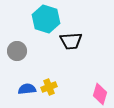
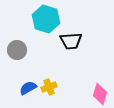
gray circle: moved 1 px up
blue semicircle: moved 1 px right, 1 px up; rotated 24 degrees counterclockwise
